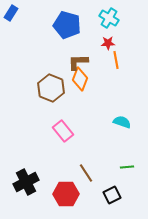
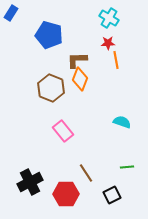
blue pentagon: moved 18 px left, 10 px down
brown L-shape: moved 1 px left, 2 px up
black cross: moved 4 px right
